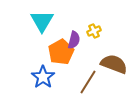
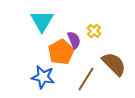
yellow cross: rotated 24 degrees counterclockwise
purple semicircle: rotated 36 degrees counterclockwise
brown semicircle: rotated 24 degrees clockwise
blue star: rotated 25 degrees counterclockwise
brown line: moved 2 px left, 3 px up
